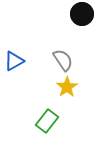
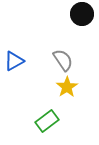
green rectangle: rotated 15 degrees clockwise
